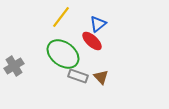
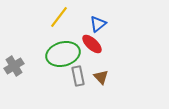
yellow line: moved 2 px left
red ellipse: moved 3 px down
green ellipse: rotated 52 degrees counterclockwise
gray rectangle: rotated 60 degrees clockwise
